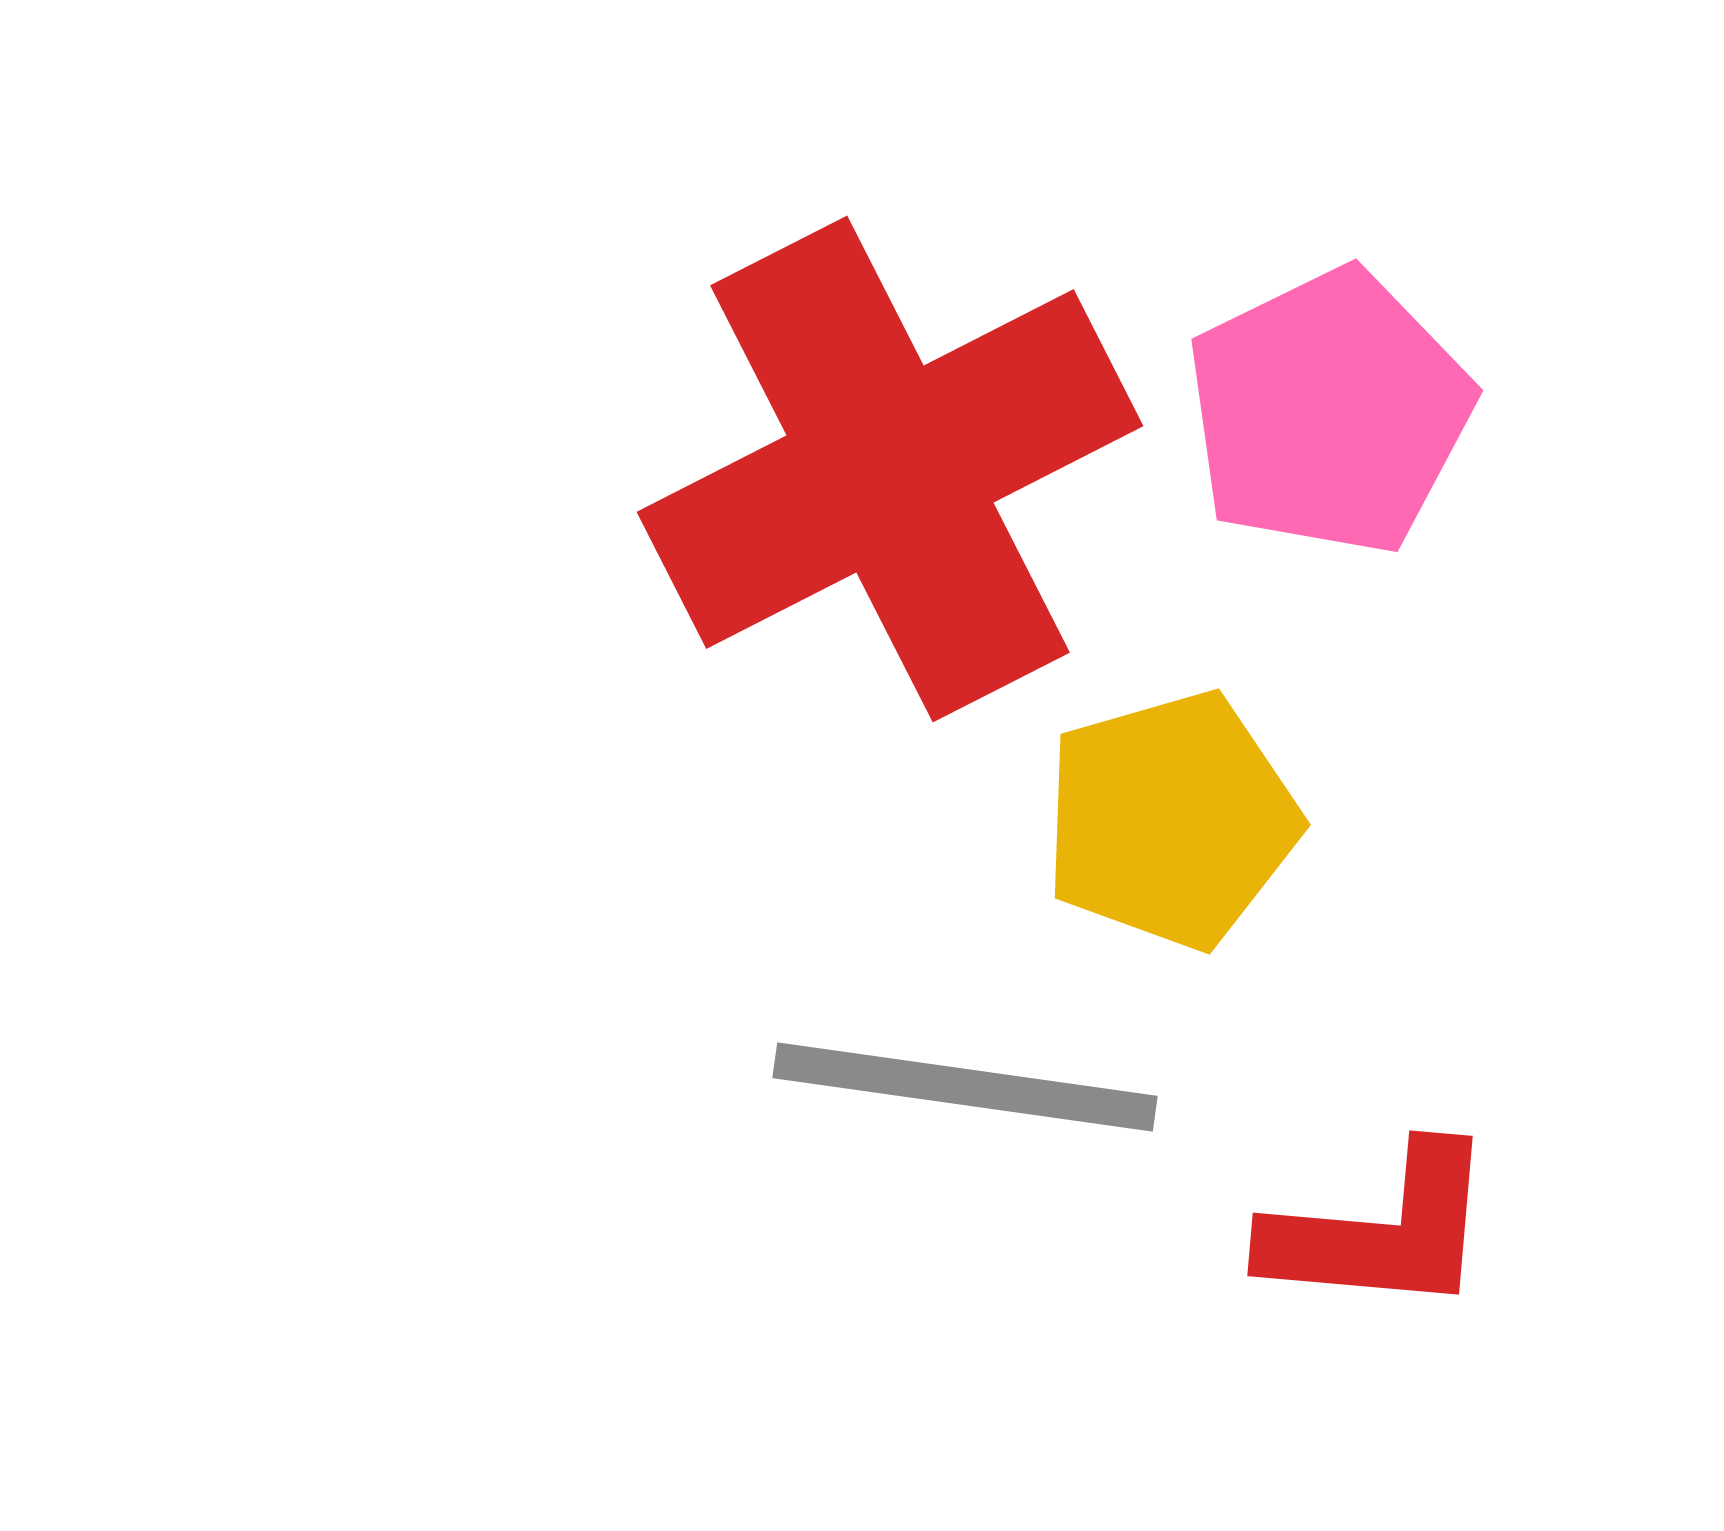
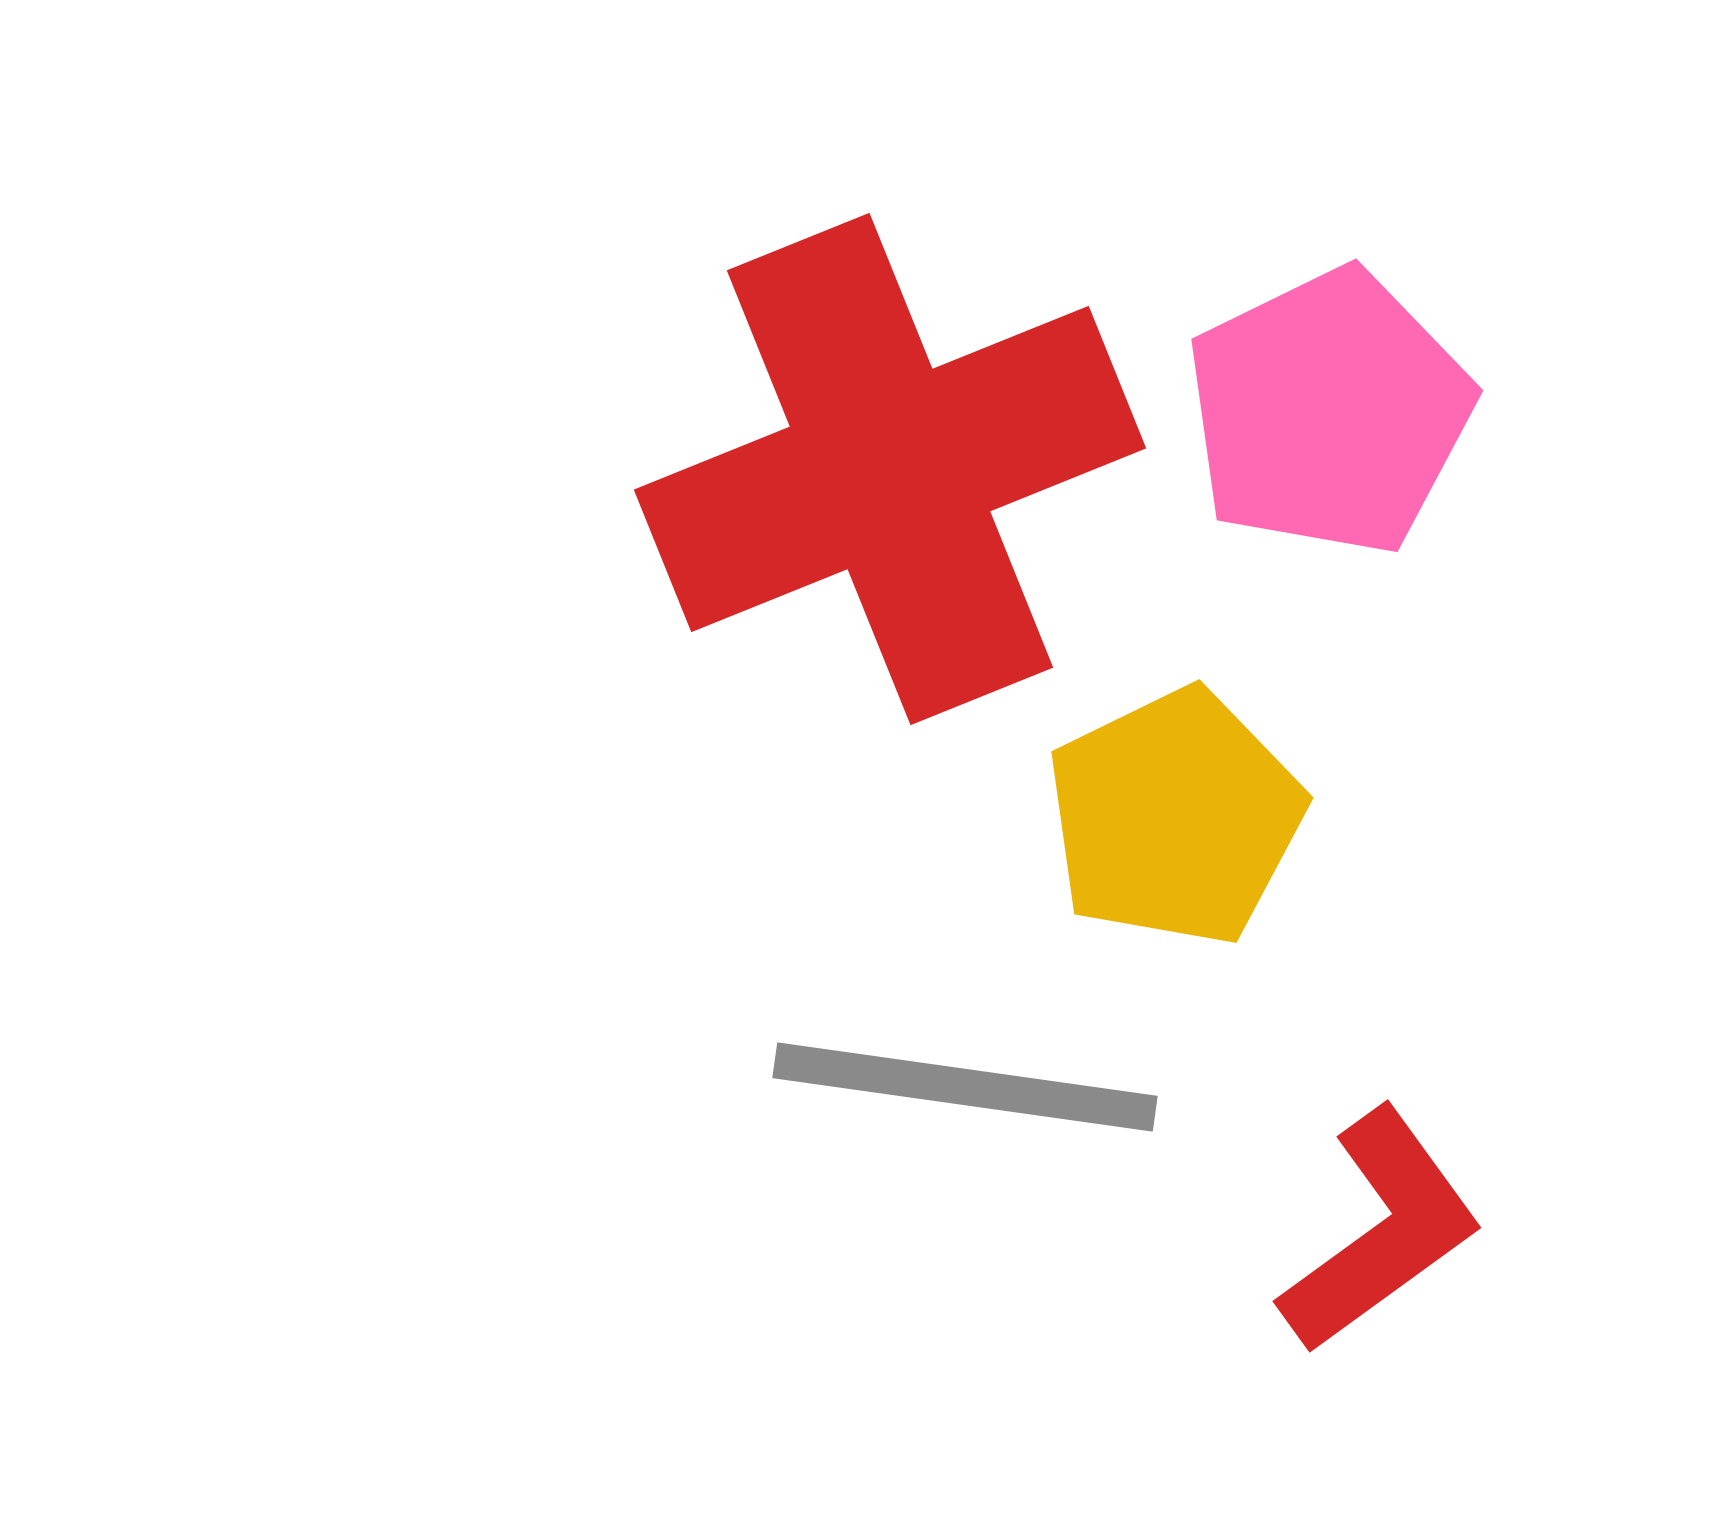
red cross: rotated 5 degrees clockwise
yellow pentagon: moved 4 px right, 3 px up; rotated 10 degrees counterclockwise
red L-shape: rotated 41 degrees counterclockwise
